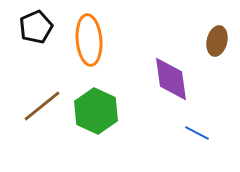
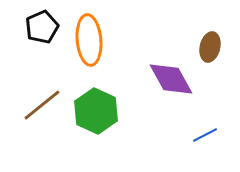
black pentagon: moved 6 px right
brown ellipse: moved 7 px left, 6 px down
purple diamond: rotated 21 degrees counterclockwise
brown line: moved 1 px up
blue line: moved 8 px right, 2 px down; rotated 55 degrees counterclockwise
